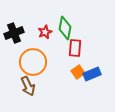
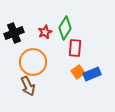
green diamond: rotated 20 degrees clockwise
